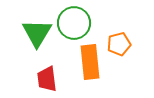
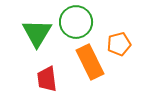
green circle: moved 2 px right, 1 px up
orange rectangle: rotated 20 degrees counterclockwise
